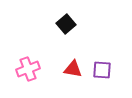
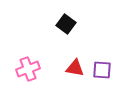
black square: rotated 12 degrees counterclockwise
red triangle: moved 2 px right, 1 px up
